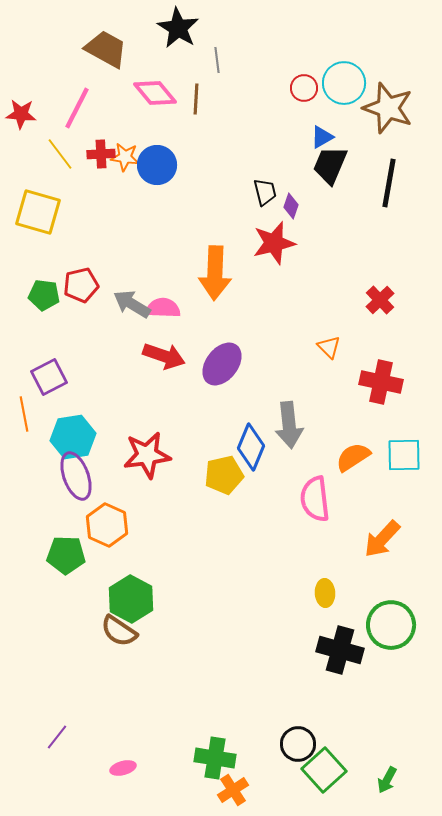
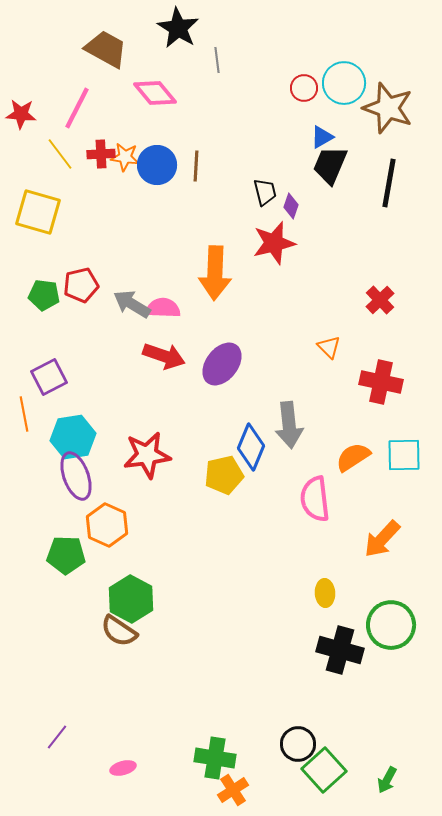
brown line at (196, 99): moved 67 px down
